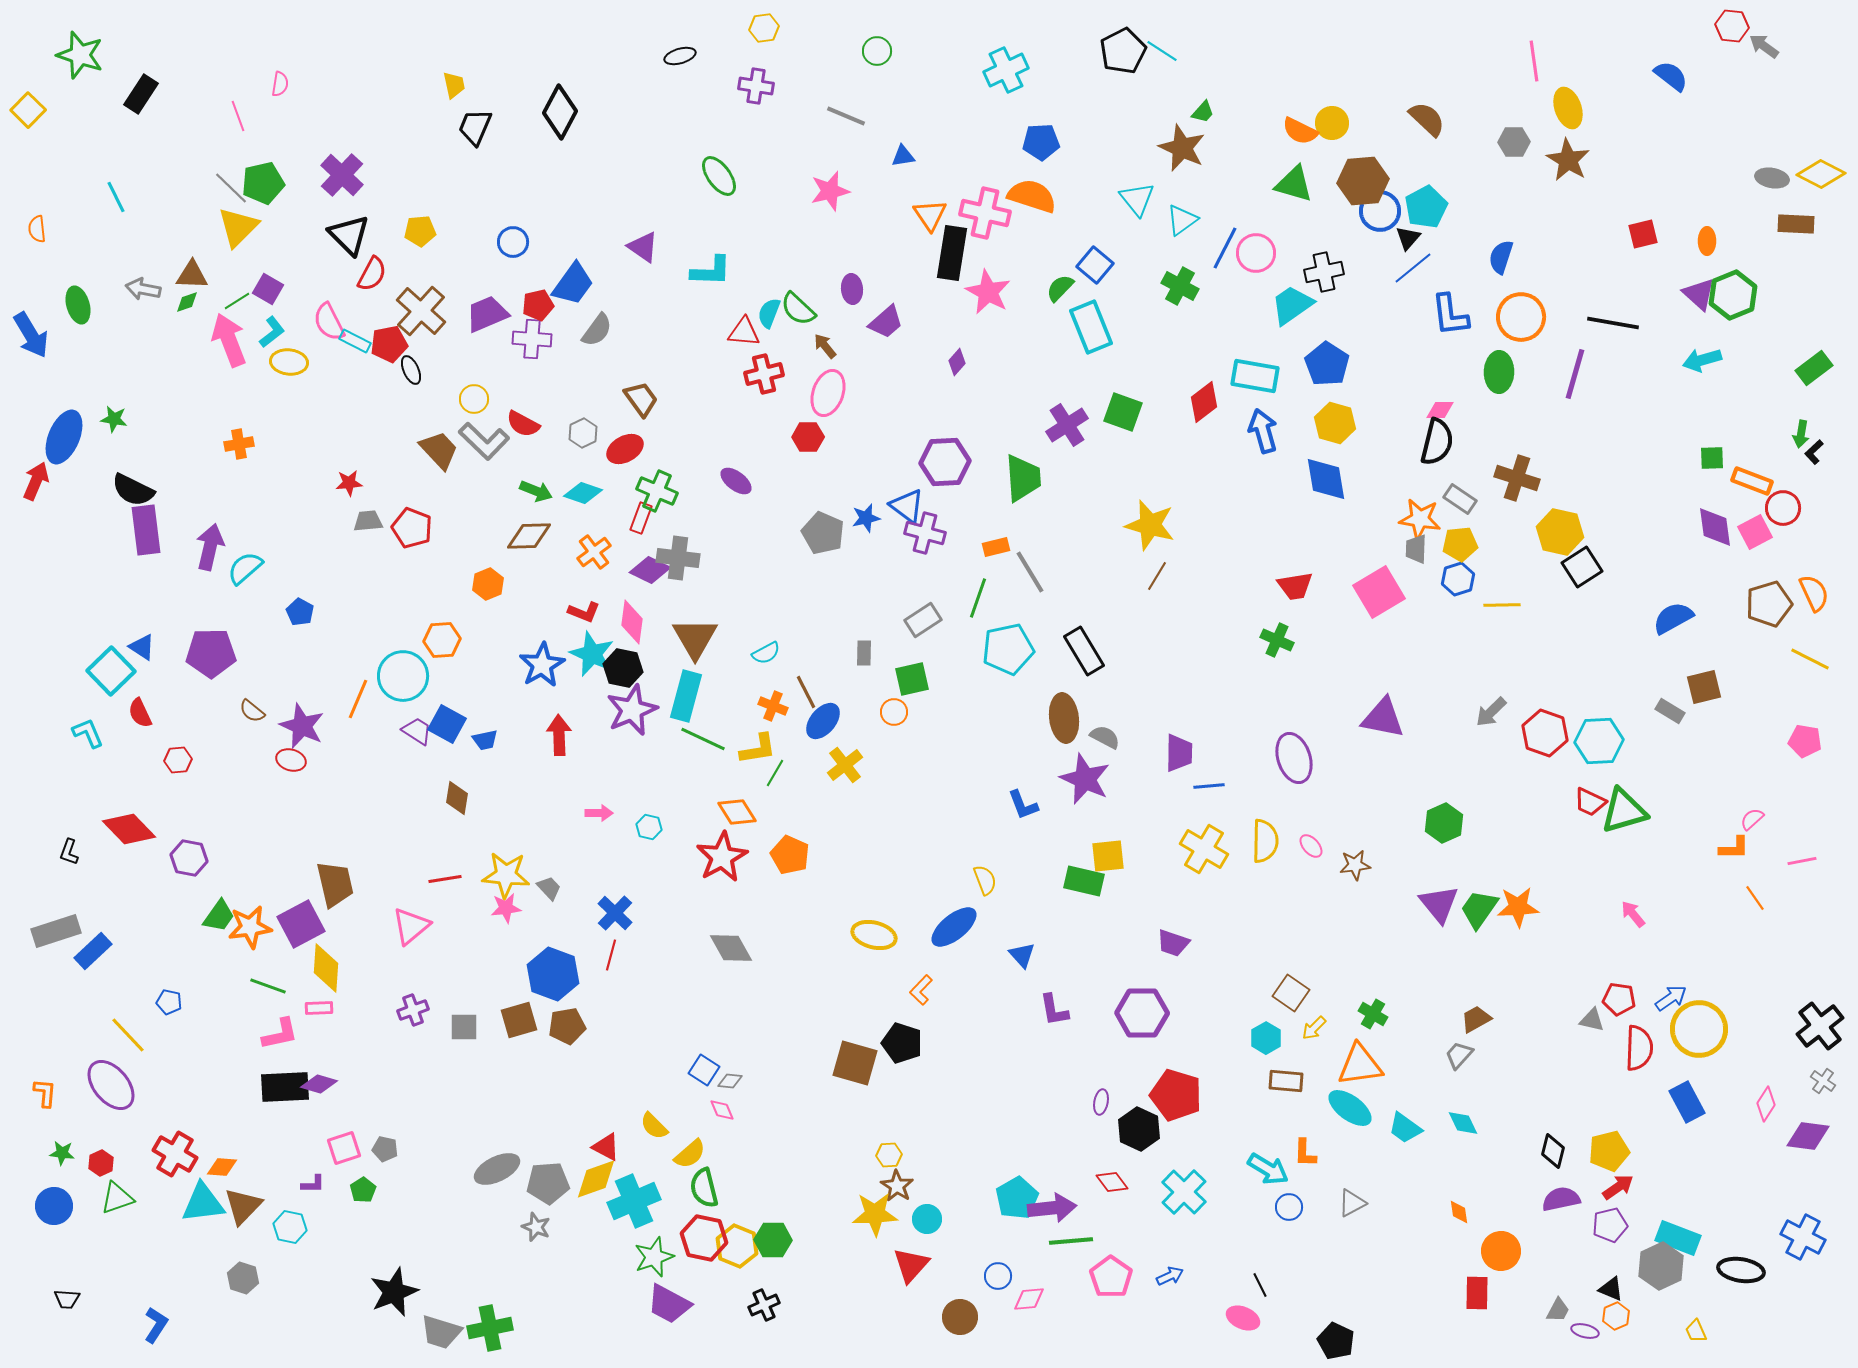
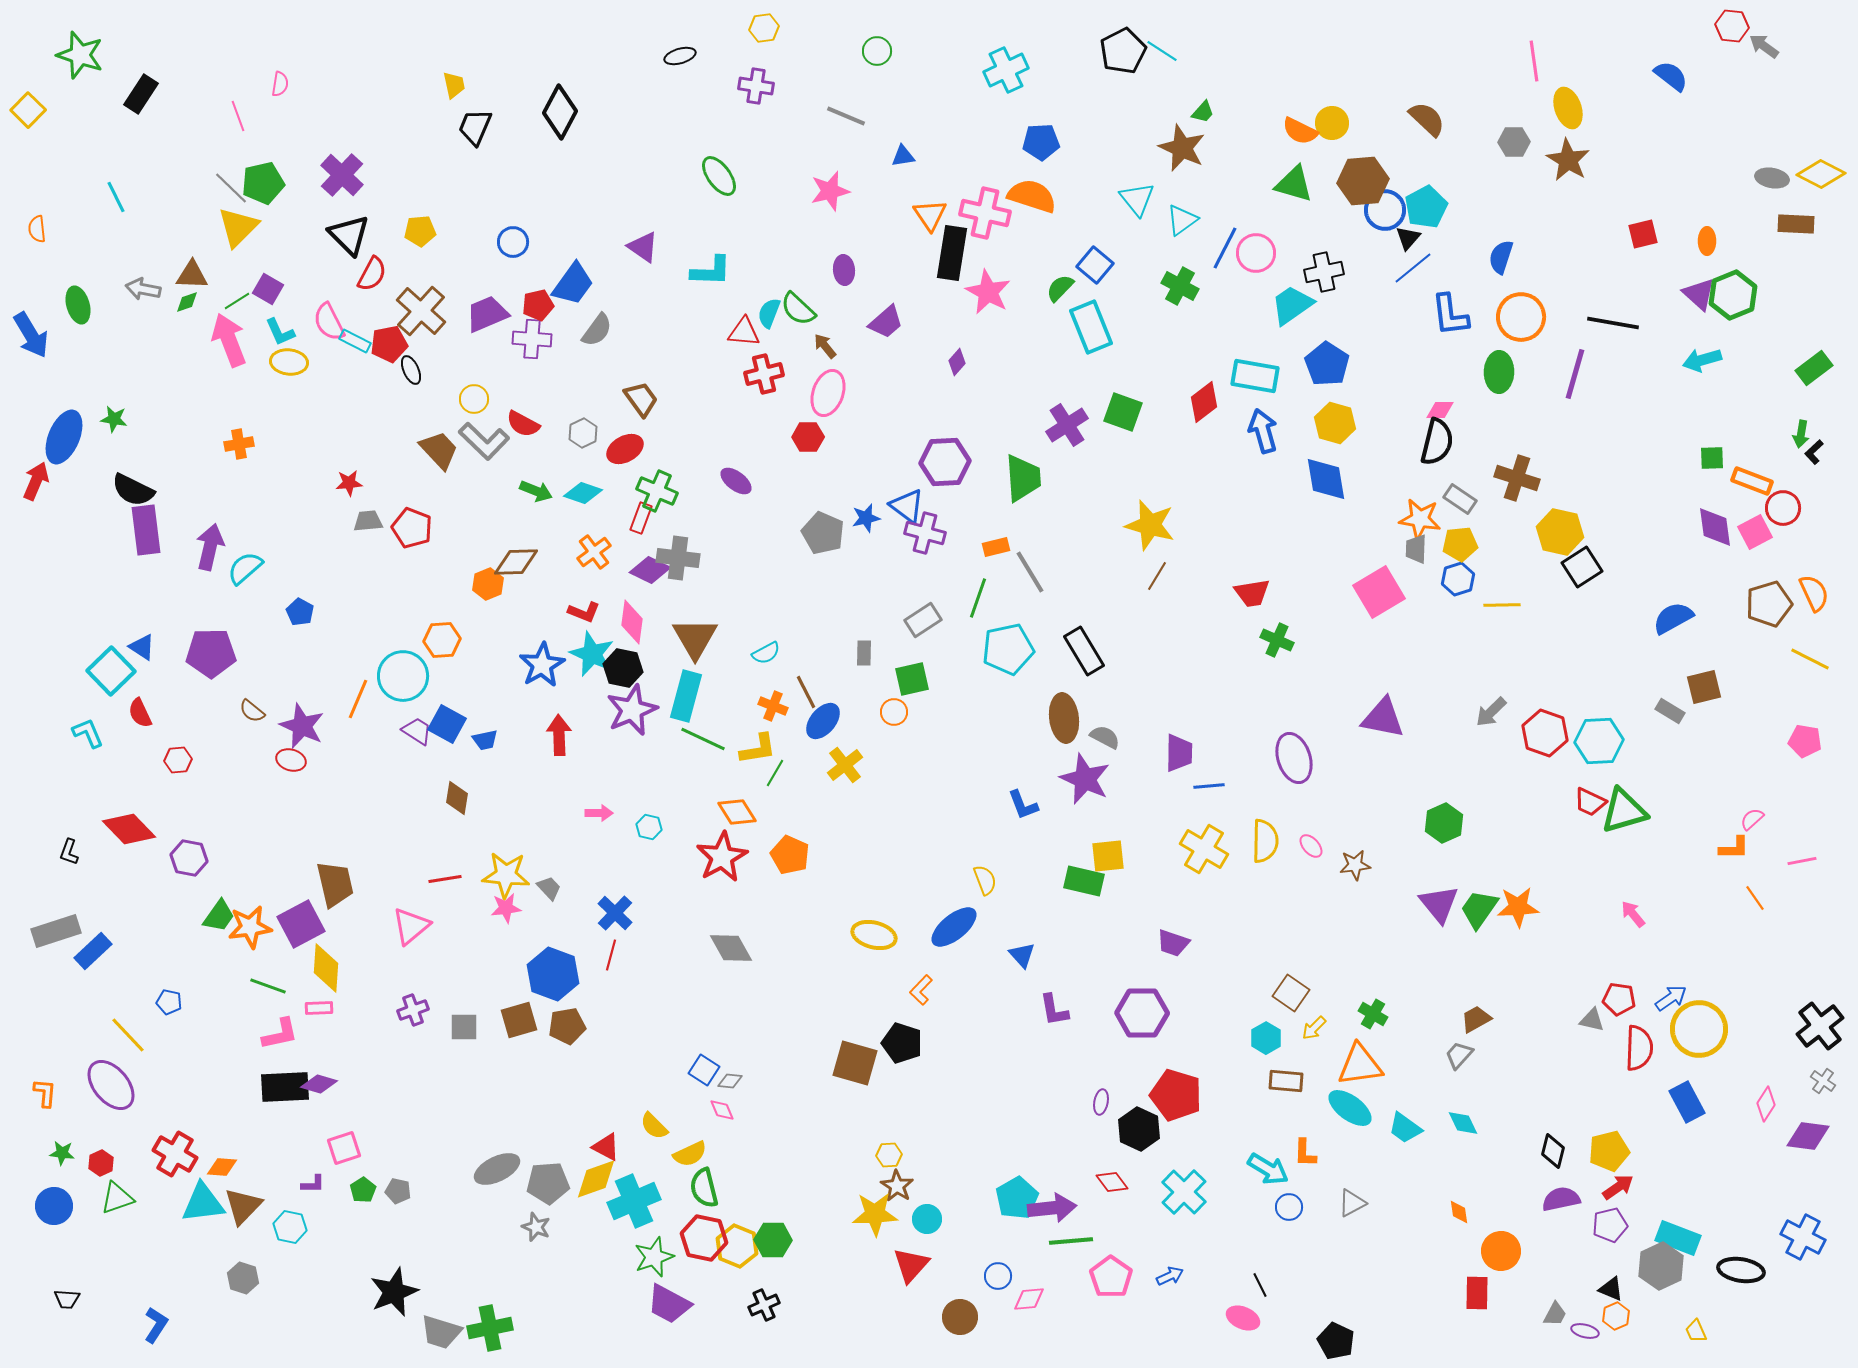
blue circle at (1380, 211): moved 5 px right, 1 px up
purple ellipse at (852, 289): moved 8 px left, 19 px up
cyan L-shape at (272, 332): moved 8 px right; rotated 104 degrees clockwise
brown diamond at (529, 536): moved 13 px left, 26 px down
red trapezoid at (1295, 586): moved 43 px left, 7 px down
gray pentagon at (385, 1149): moved 13 px right, 42 px down
yellow semicircle at (690, 1154): rotated 16 degrees clockwise
gray trapezoid at (1558, 1310): moved 3 px left, 4 px down
